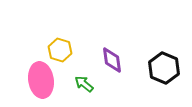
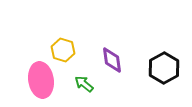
yellow hexagon: moved 3 px right
black hexagon: rotated 8 degrees clockwise
